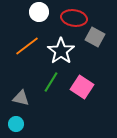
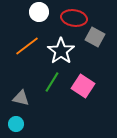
green line: moved 1 px right
pink square: moved 1 px right, 1 px up
